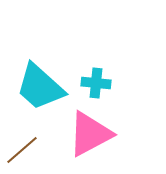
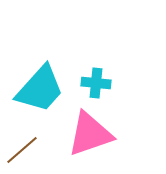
cyan trapezoid: moved 2 px down; rotated 90 degrees counterclockwise
pink triangle: rotated 9 degrees clockwise
